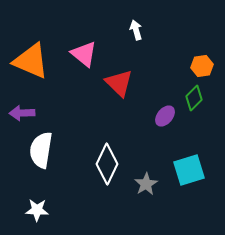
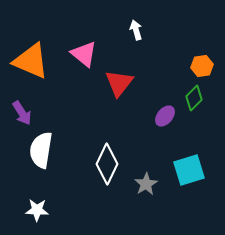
red triangle: rotated 24 degrees clockwise
purple arrow: rotated 120 degrees counterclockwise
